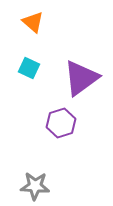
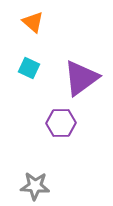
purple hexagon: rotated 16 degrees clockwise
